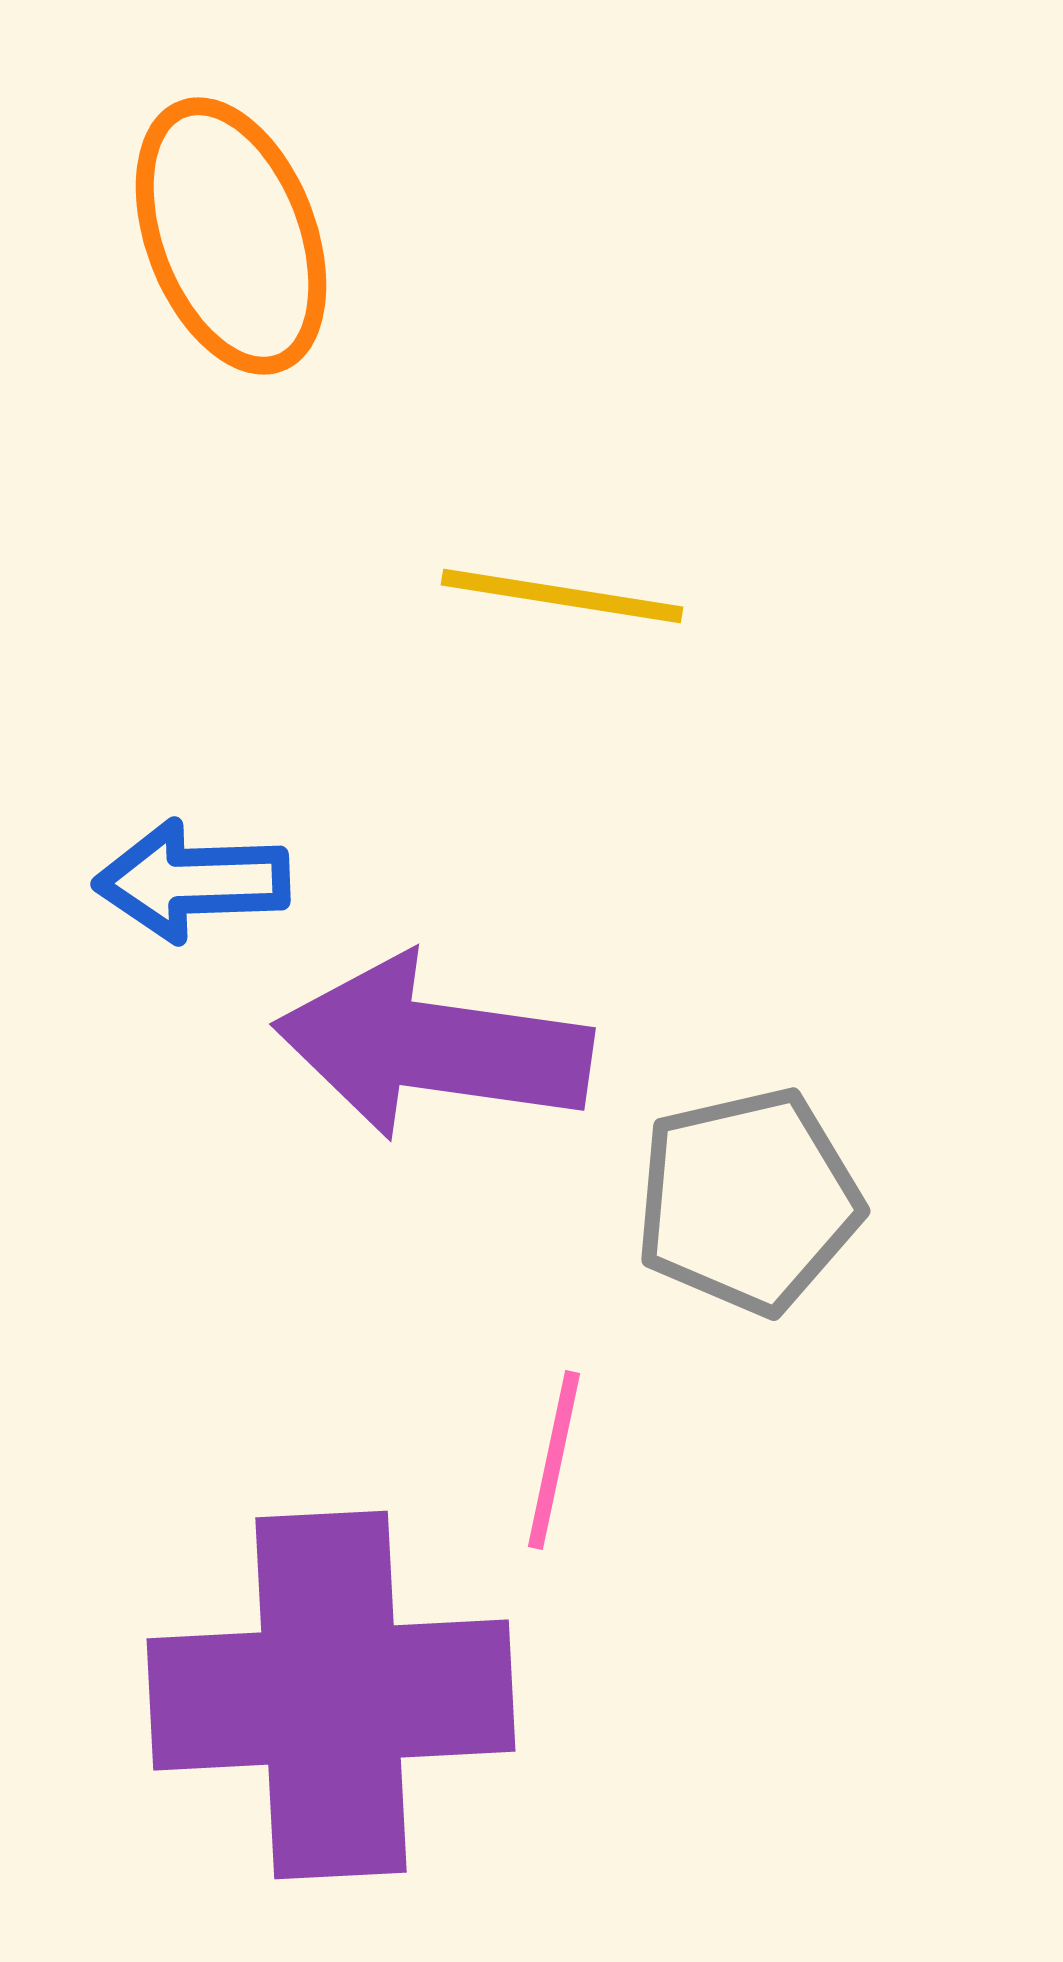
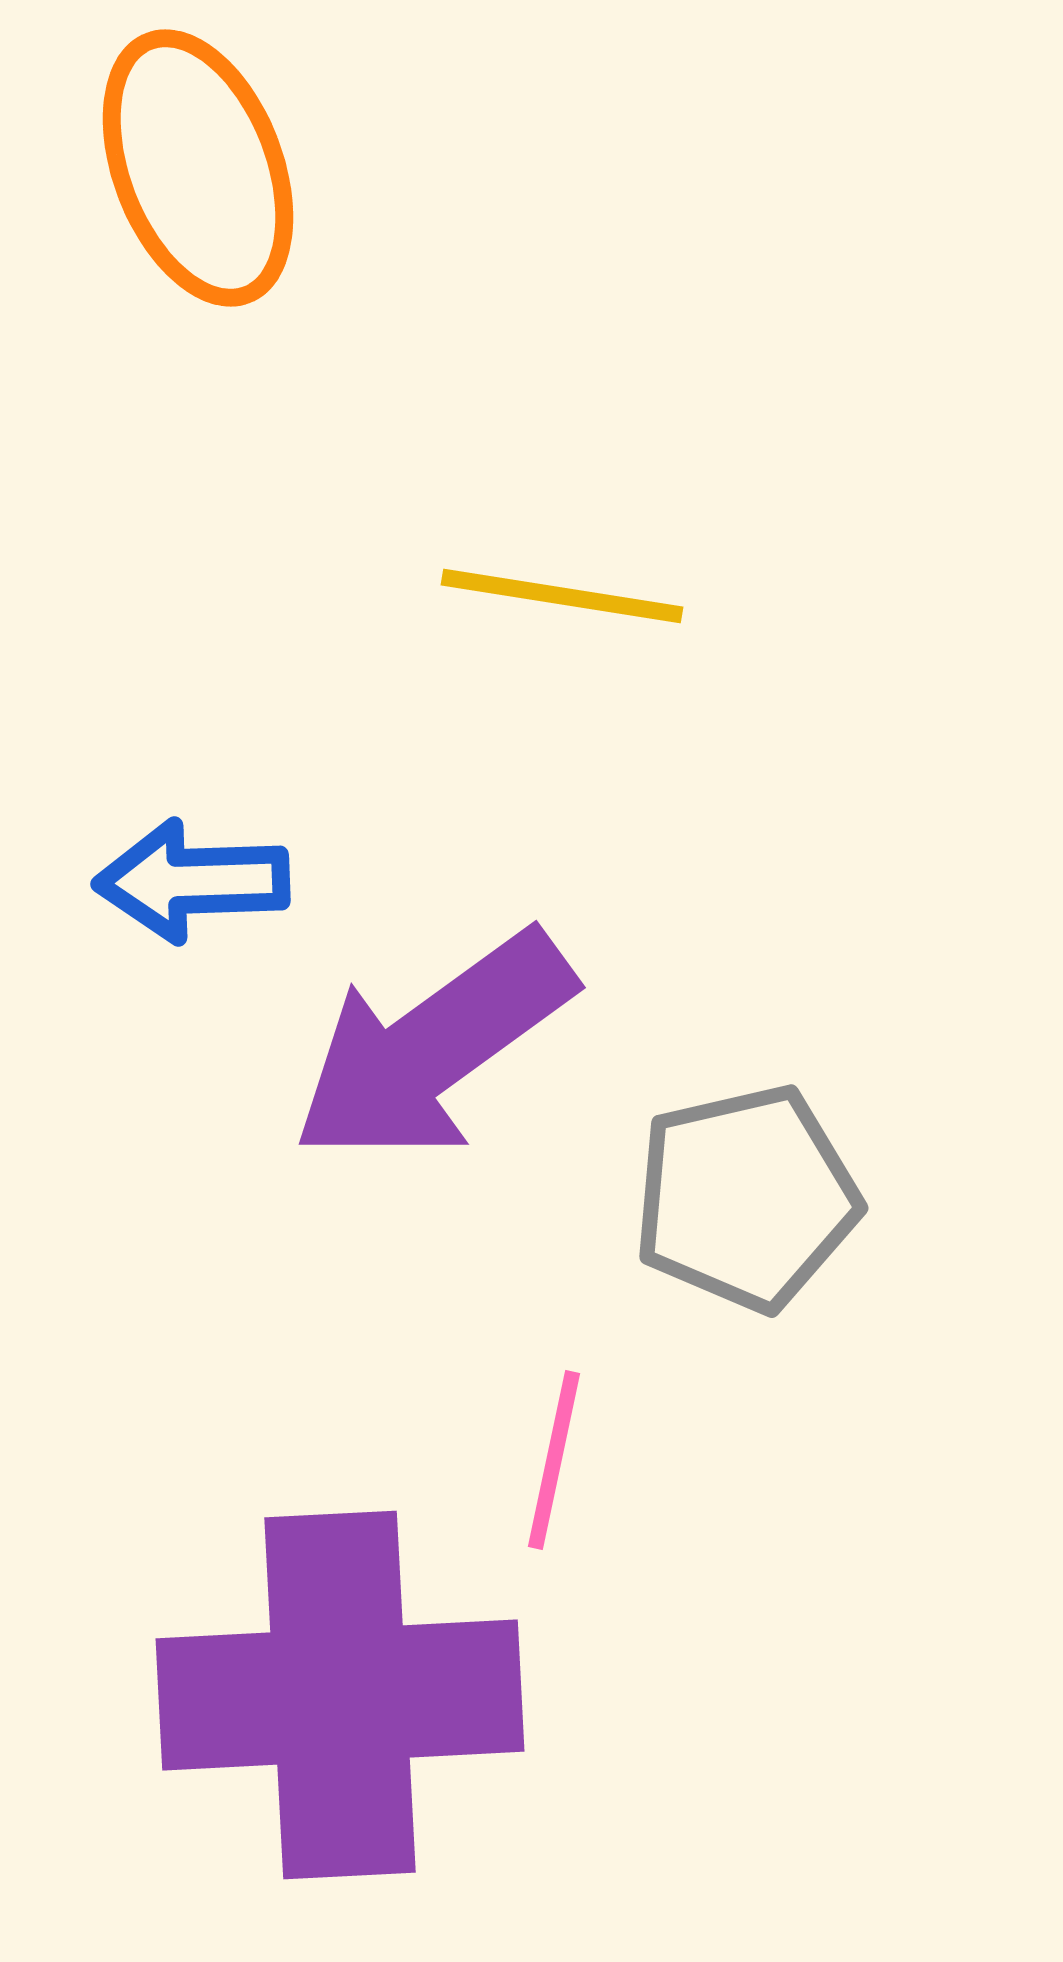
orange ellipse: moved 33 px left, 68 px up
purple arrow: rotated 44 degrees counterclockwise
gray pentagon: moved 2 px left, 3 px up
purple cross: moved 9 px right
